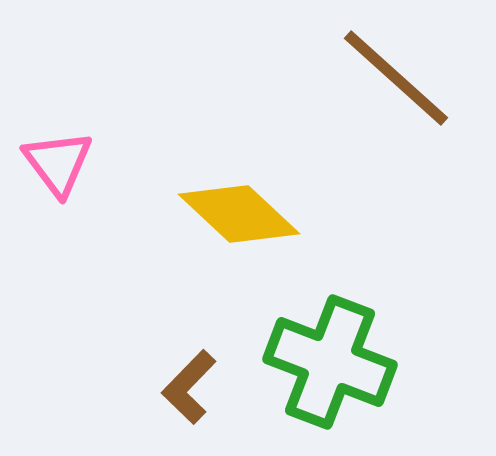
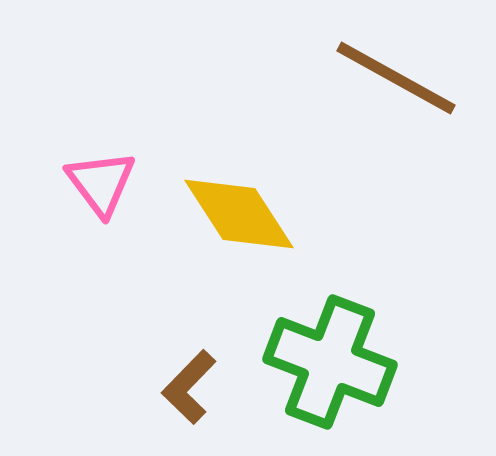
brown line: rotated 13 degrees counterclockwise
pink triangle: moved 43 px right, 20 px down
yellow diamond: rotated 14 degrees clockwise
